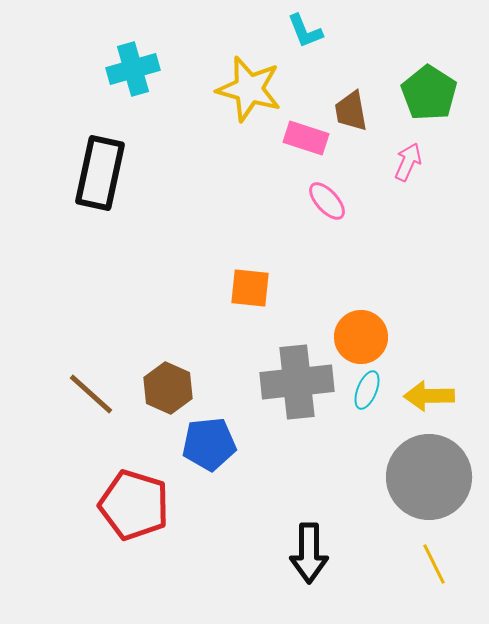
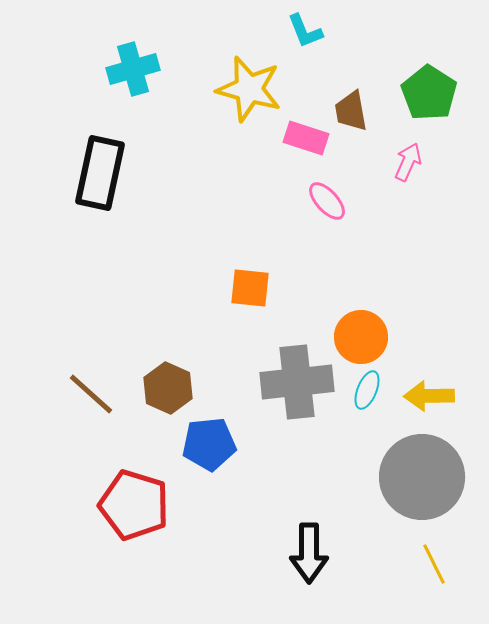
gray circle: moved 7 px left
